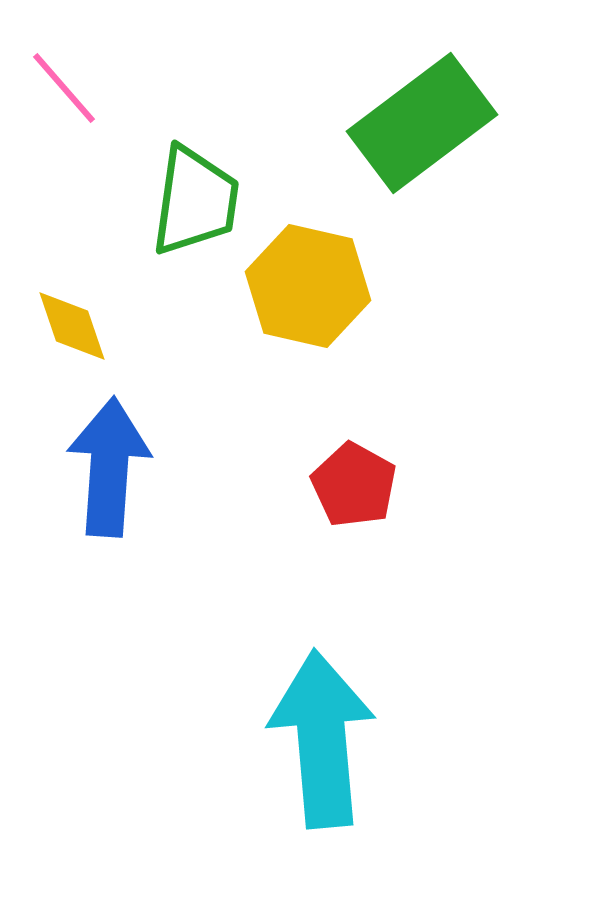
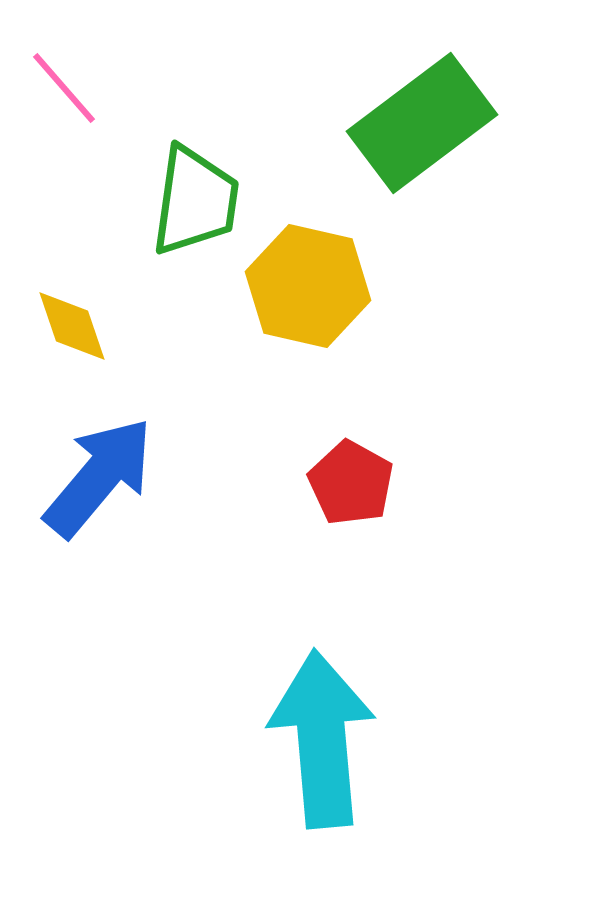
blue arrow: moved 10 px left, 10 px down; rotated 36 degrees clockwise
red pentagon: moved 3 px left, 2 px up
